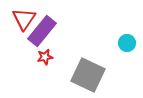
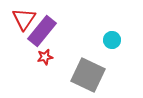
cyan circle: moved 15 px left, 3 px up
